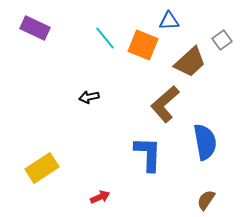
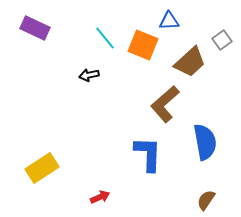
black arrow: moved 22 px up
